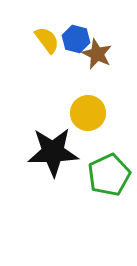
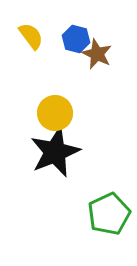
yellow semicircle: moved 16 px left, 4 px up
yellow circle: moved 33 px left
black star: moved 2 px right; rotated 21 degrees counterclockwise
green pentagon: moved 39 px down
